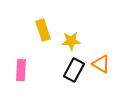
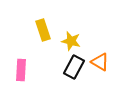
yellow star: rotated 18 degrees clockwise
orange triangle: moved 1 px left, 2 px up
black rectangle: moved 3 px up
